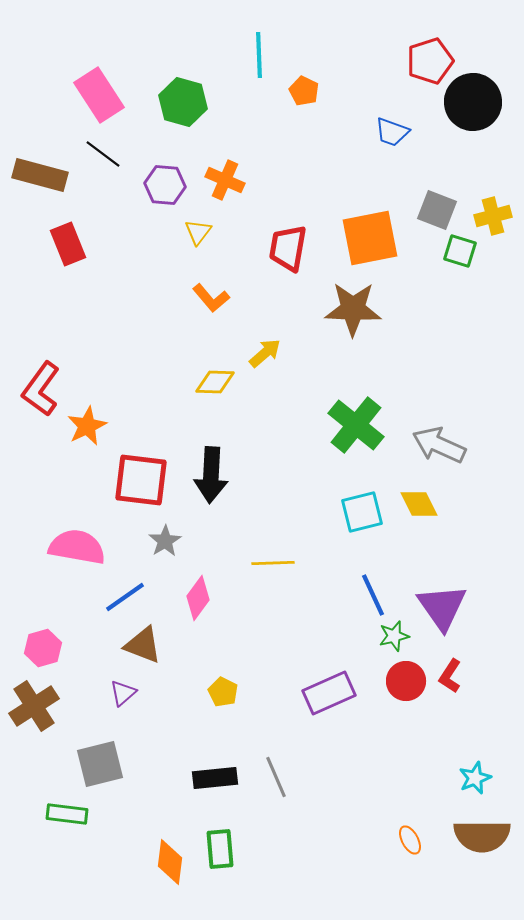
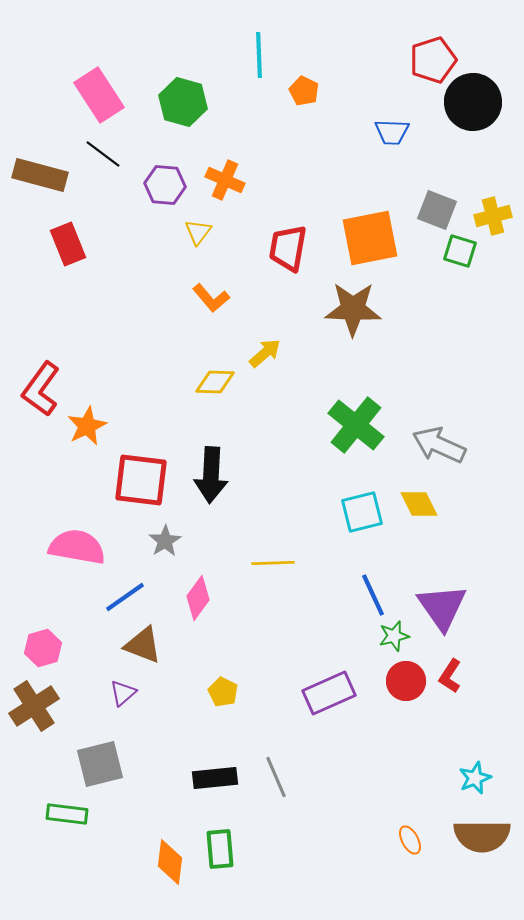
red pentagon at (430, 61): moved 3 px right, 1 px up
blue trapezoid at (392, 132): rotated 18 degrees counterclockwise
